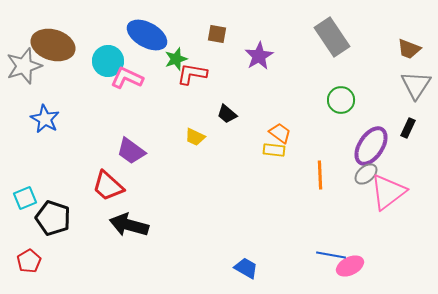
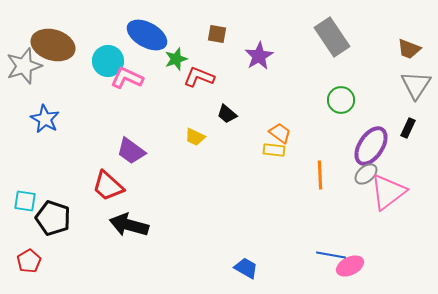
red L-shape: moved 7 px right, 3 px down; rotated 12 degrees clockwise
cyan square: moved 3 px down; rotated 30 degrees clockwise
